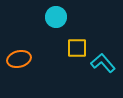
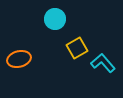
cyan circle: moved 1 px left, 2 px down
yellow square: rotated 30 degrees counterclockwise
